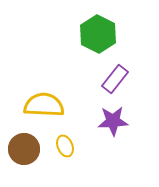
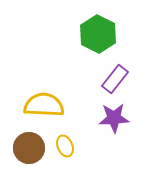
purple star: moved 1 px right, 3 px up
brown circle: moved 5 px right, 1 px up
